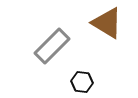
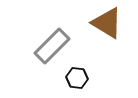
black hexagon: moved 5 px left, 4 px up
